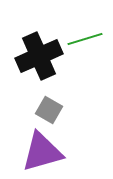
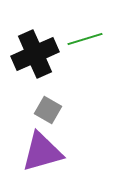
black cross: moved 4 px left, 2 px up
gray square: moved 1 px left
